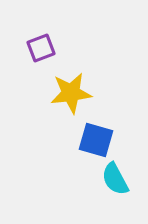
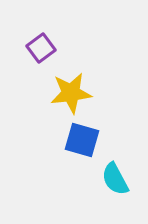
purple square: rotated 16 degrees counterclockwise
blue square: moved 14 px left
